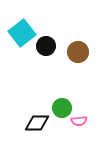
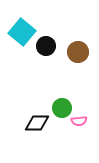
cyan square: moved 1 px up; rotated 12 degrees counterclockwise
